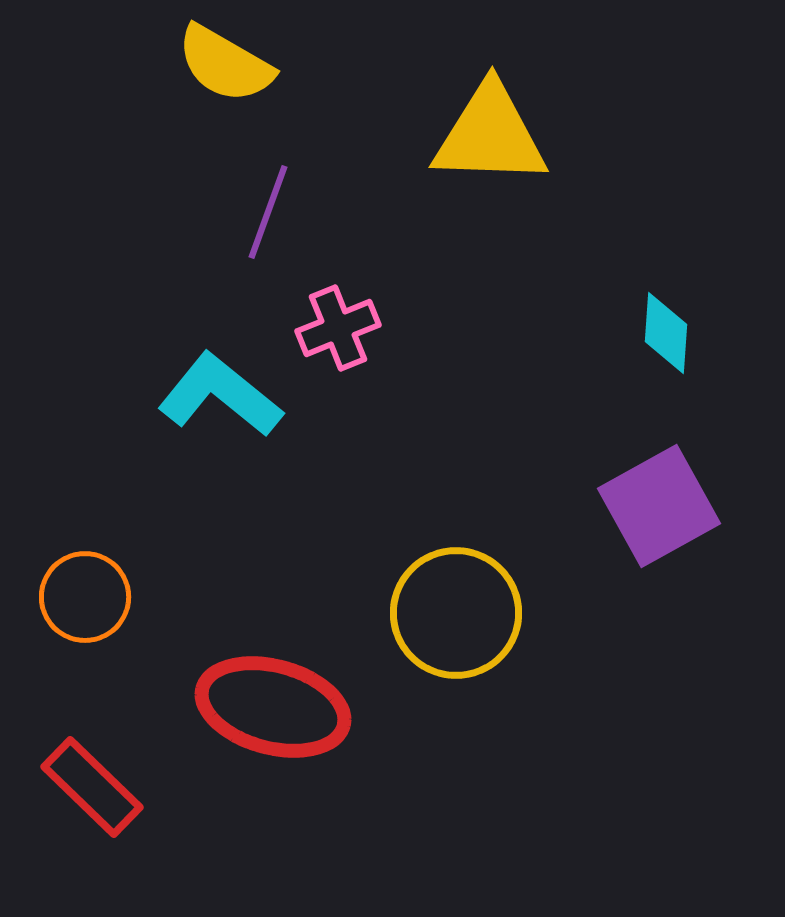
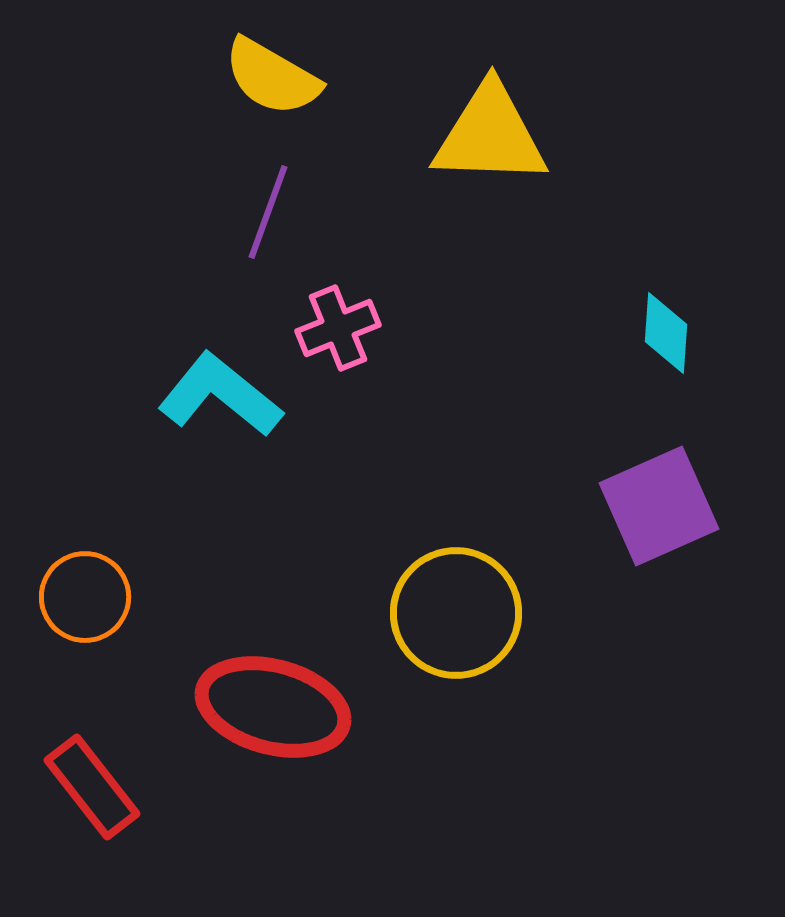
yellow semicircle: moved 47 px right, 13 px down
purple square: rotated 5 degrees clockwise
red rectangle: rotated 8 degrees clockwise
